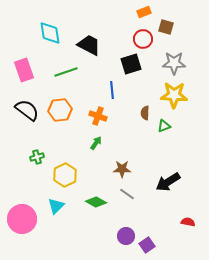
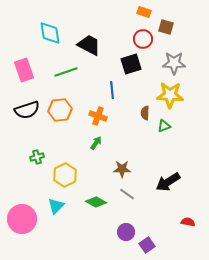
orange rectangle: rotated 40 degrees clockwise
yellow star: moved 4 px left
black semicircle: rotated 125 degrees clockwise
purple circle: moved 4 px up
